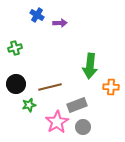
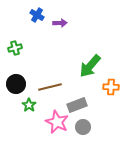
green arrow: rotated 35 degrees clockwise
green star: rotated 24 degrees counterclockwise
pink star: rotated 15 degrees counterclockwise
